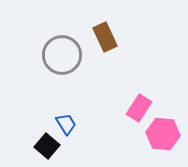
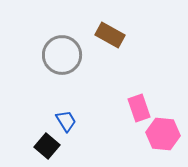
brown rectangle: moved 5 px right, 2 px up; rotated 36 degrees counterclockwise
pink rectangle: rotated 52 degrees counterclockwise
blue trapezoid: moved 3 px up
